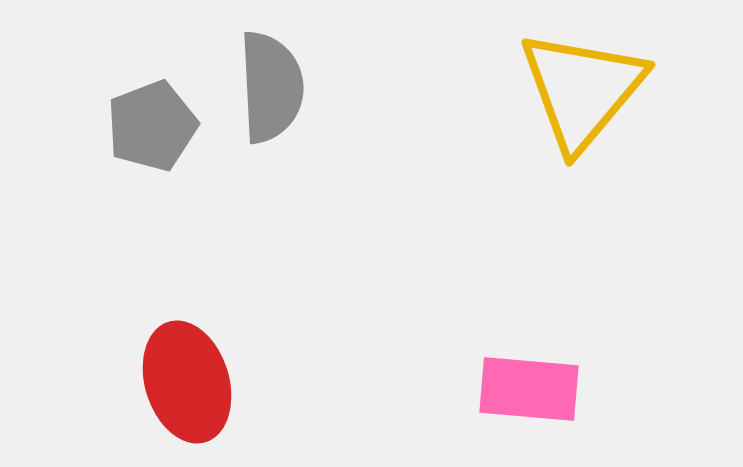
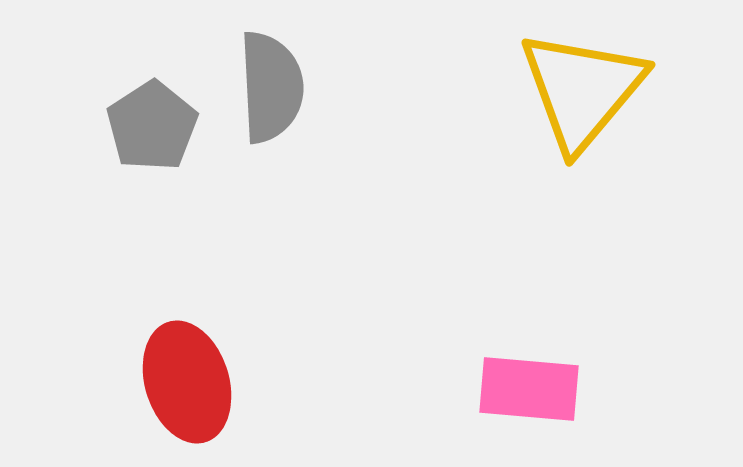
gray pentagon: rotated 12 degrees counterclockwise
